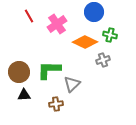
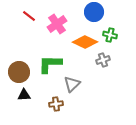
red line: rotated 24 degrees counterclockwise
green L-shape: moved 1 px right, 6 px up
